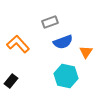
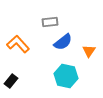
gray rectangle: rotated 14 degrees clockwise
blue semicircle: rotated 18 degrees counterclockwise
orange triangle: moved 3 px right, 1 px up
